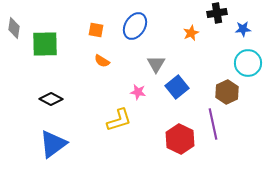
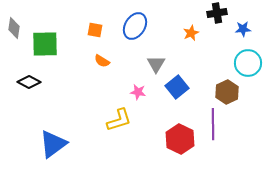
orange square: moved 1 px left
black diamond: moved 22 px left, 17 px up
purple line: rotated 12 degrees clockwise
